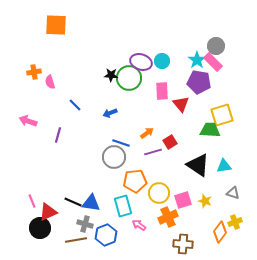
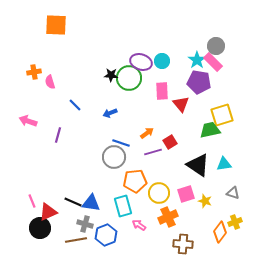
green trapezoid at (210, 130): rotated 15 degrees counterclockwise
cyan triangle at (224, 166): moved 2 px up
pink square at (183, 200): moved 3 px right, 6 px up
